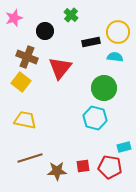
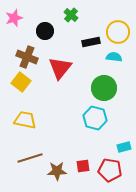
cyan semicircle: moved 1 px left
red pentagon: moved 3 px down
